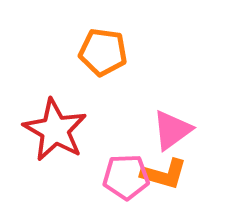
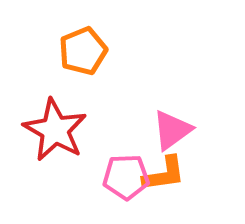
orange pentagon: moved 20 px left, 1 px up; rotated 30 degrees counterclockwise
orange L-shape: rotated 24 degrees counterclockwise
